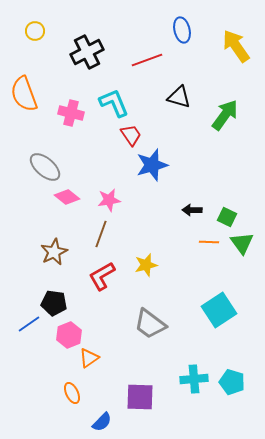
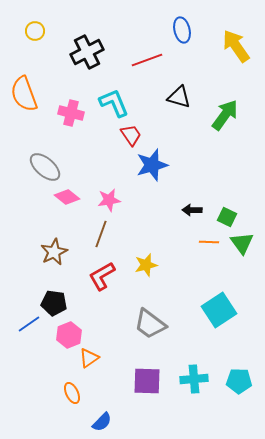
cyan pentagon: moved 7 px right, 1 px up; rotated 15 degrees counterclockwise
purple square: moved 7 px right, 16 px up
